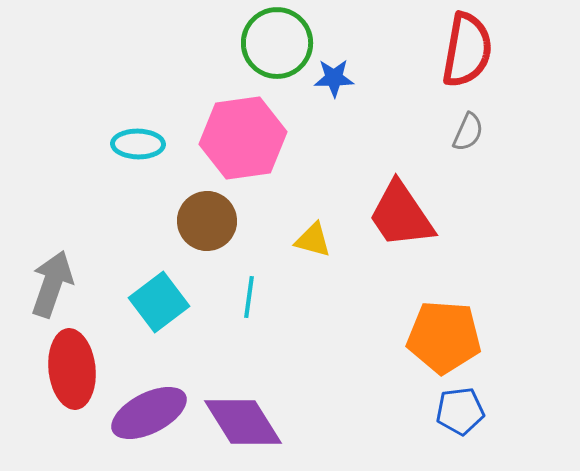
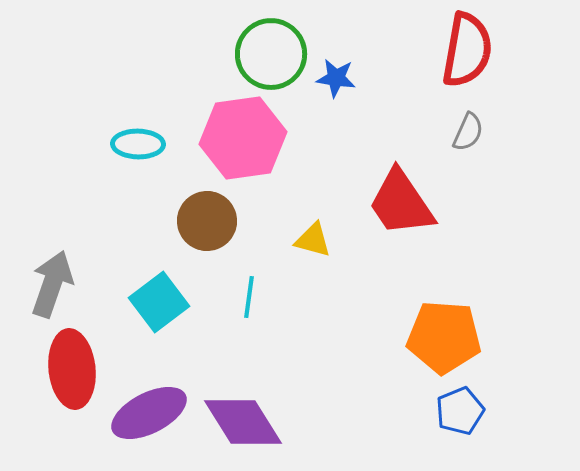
green circle: moved 6 px left, 11 px down
blue star: moved 2 px right; rotated 9 degrees clockwise
red trapezoid: moved 12 px up
blue pentagon: rotated 15 degrees counterclockwise
